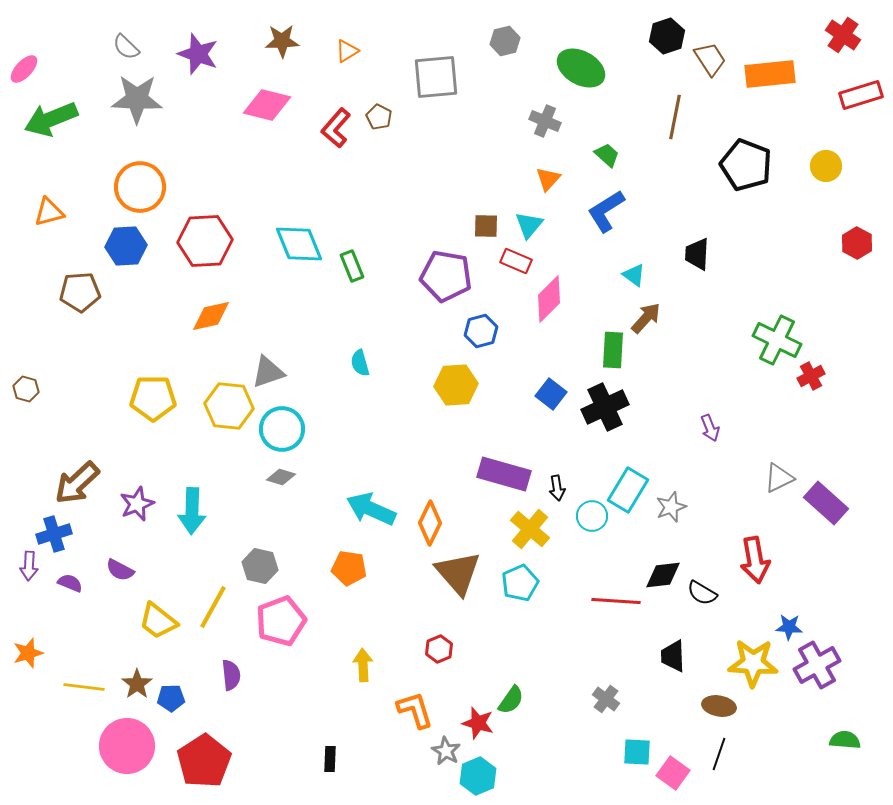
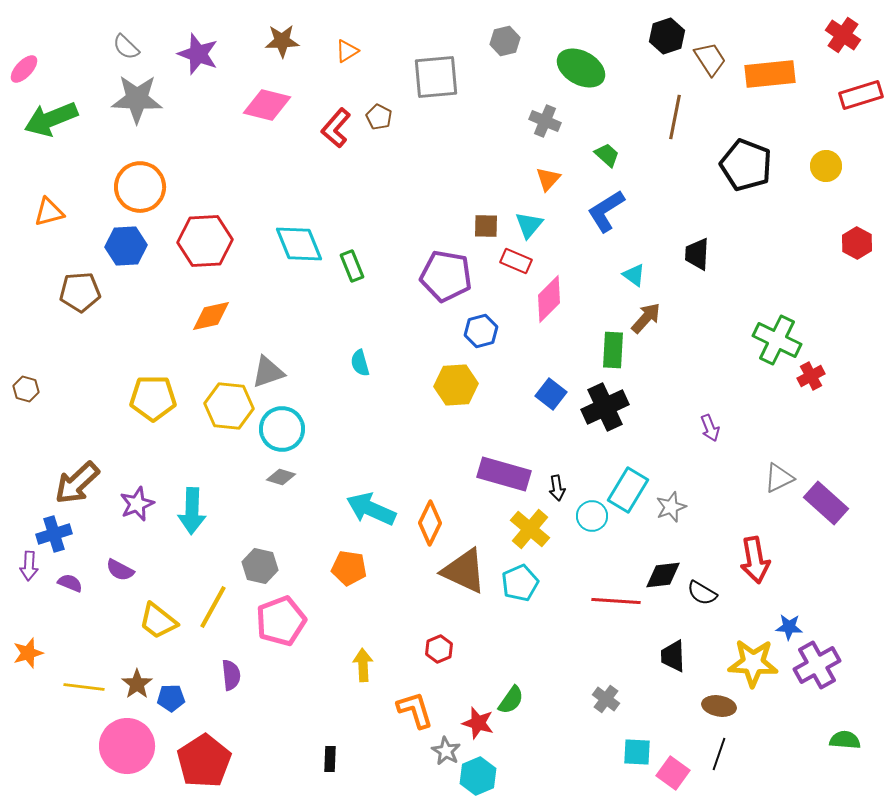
brown triangle at (458, 573): moved 6 px right, 2 px up; rotated 24 degrees counterclockwise
